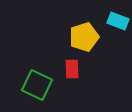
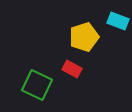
red rectangle: rotated 60 degrees counterclockwise
